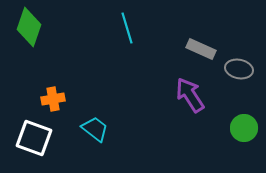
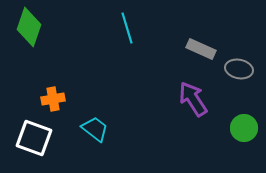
purple arrow: moved 3 px right, 4 px down
